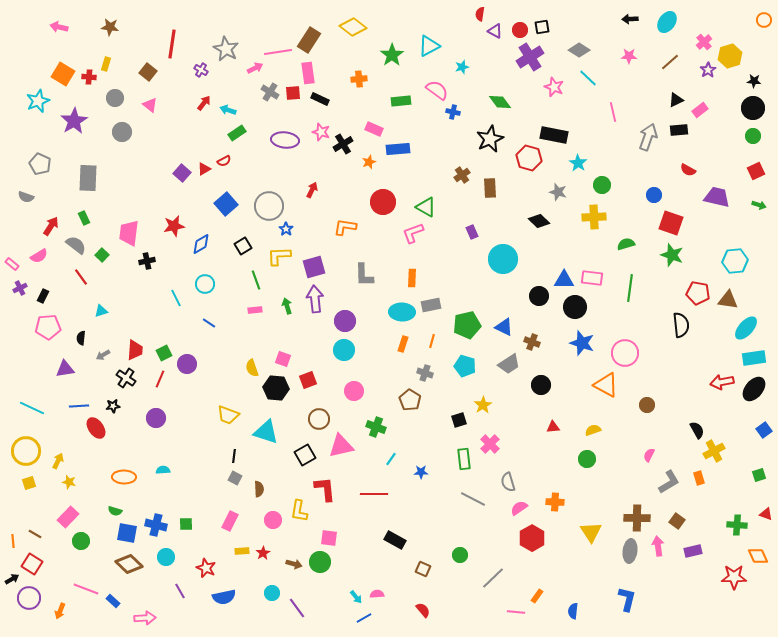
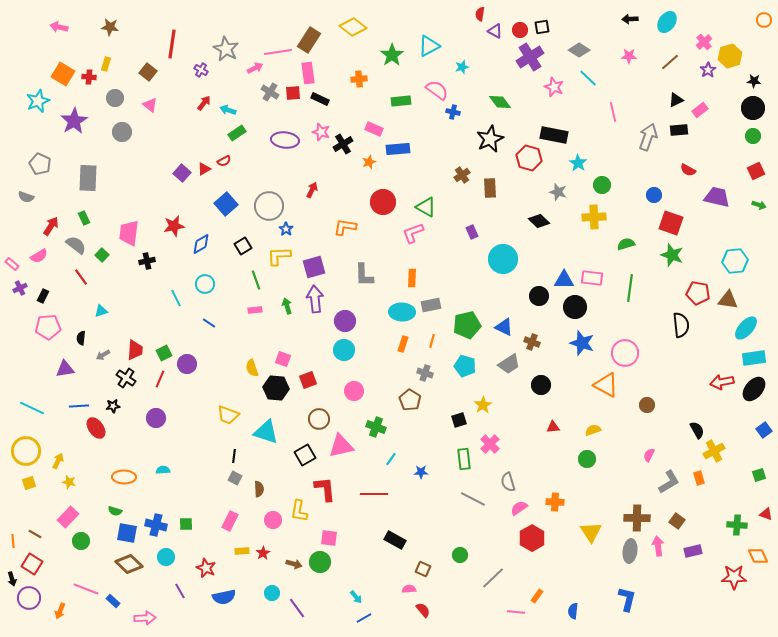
black arrow at (12, 579): rotated 104 degrees clockwise
pink semicircle at (377, 594): moved 32 px right, 5 px up
